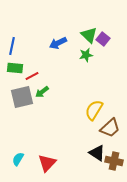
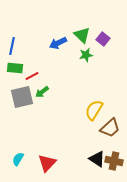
green triangle: moved 7 px left
black triangle: moved 6 px down
